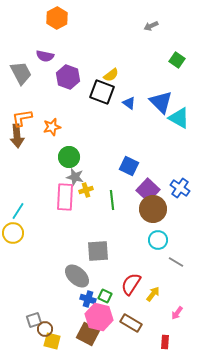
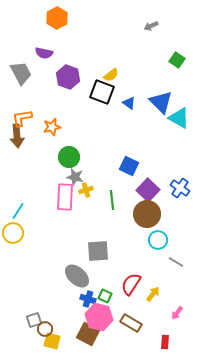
purple semicircle at (45, 56): moved 1 px left, 3 px up
brown circle at (153, 209): moved 6 px left, 5 px down
